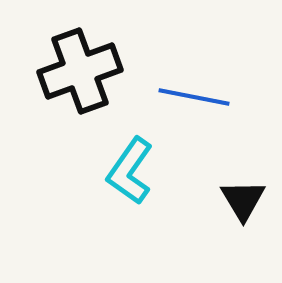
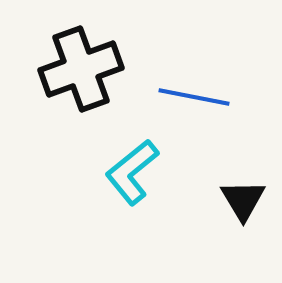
black cross: moved 1 px right, 2 px up
cyan L-shape: moved 2 px right, 1 px down; rotated 16 degrees clockwise
